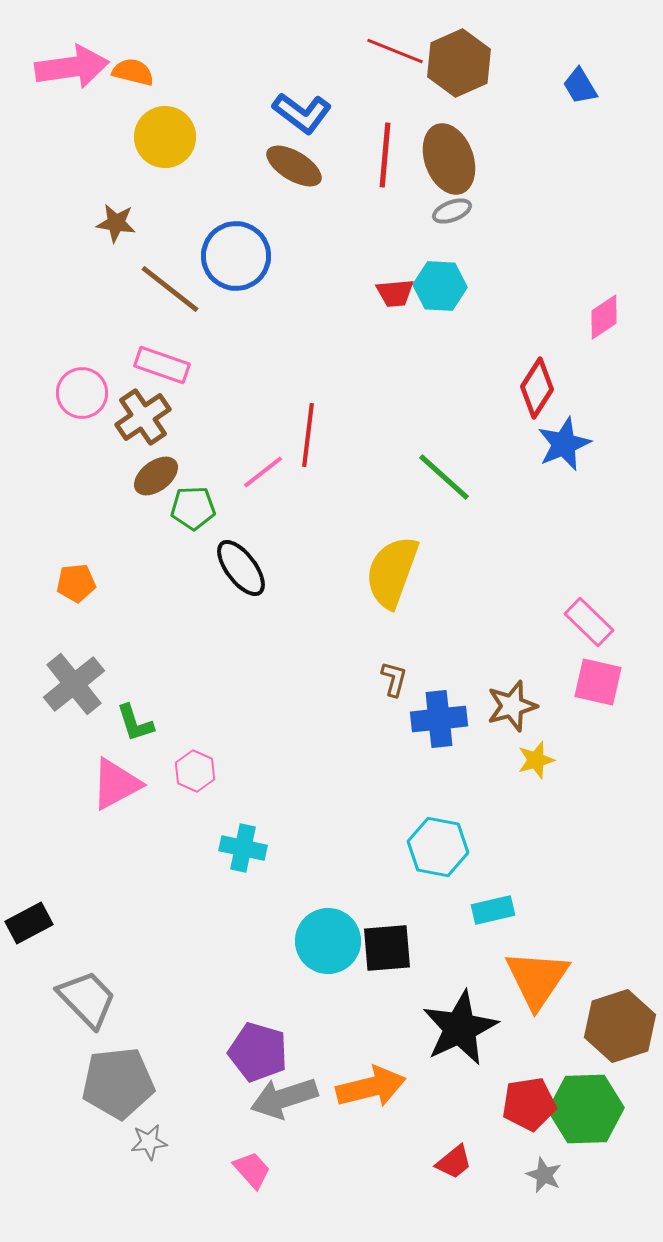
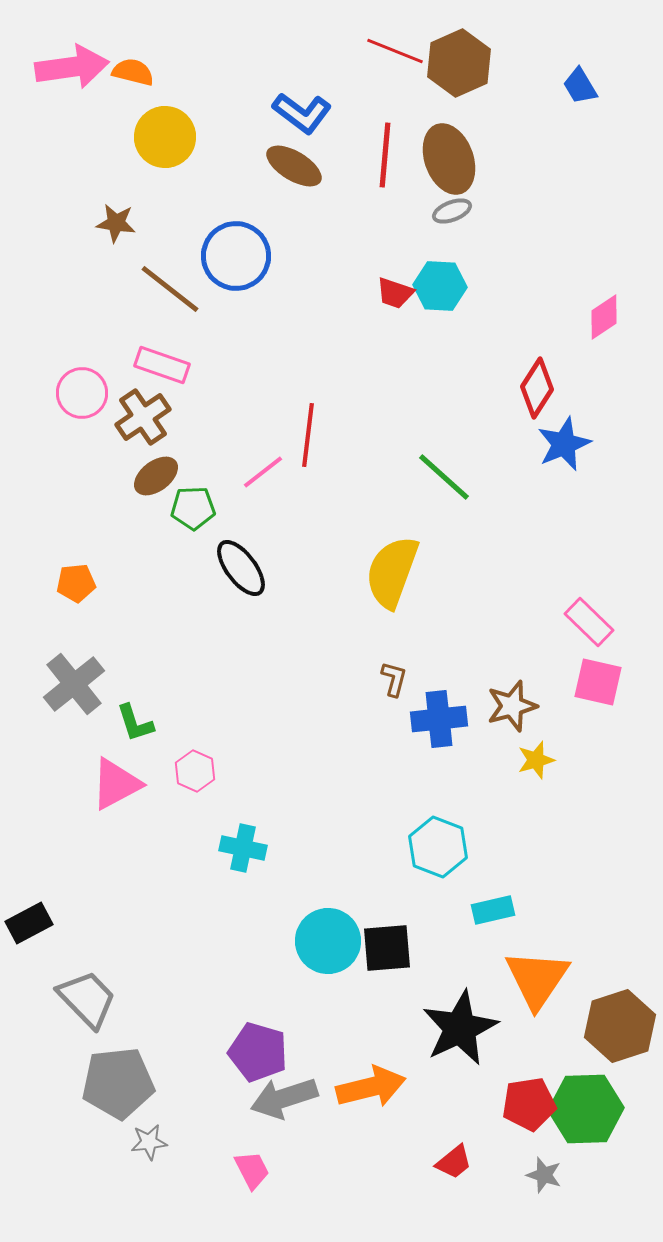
red trapezoid at (395, 293): rotated 24 degrees clockwise
cyan hexagon at (438, 847): rotated 10 degrees clockwise
pink trapezoid at (252, 1170): rotated 15 degrees clockwise
gray star at (544, 1175): rotated 6 degrees counterclockwise
